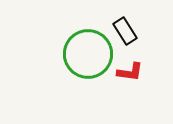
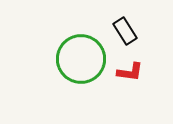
green circle: moved 7 px left, 5 px down
